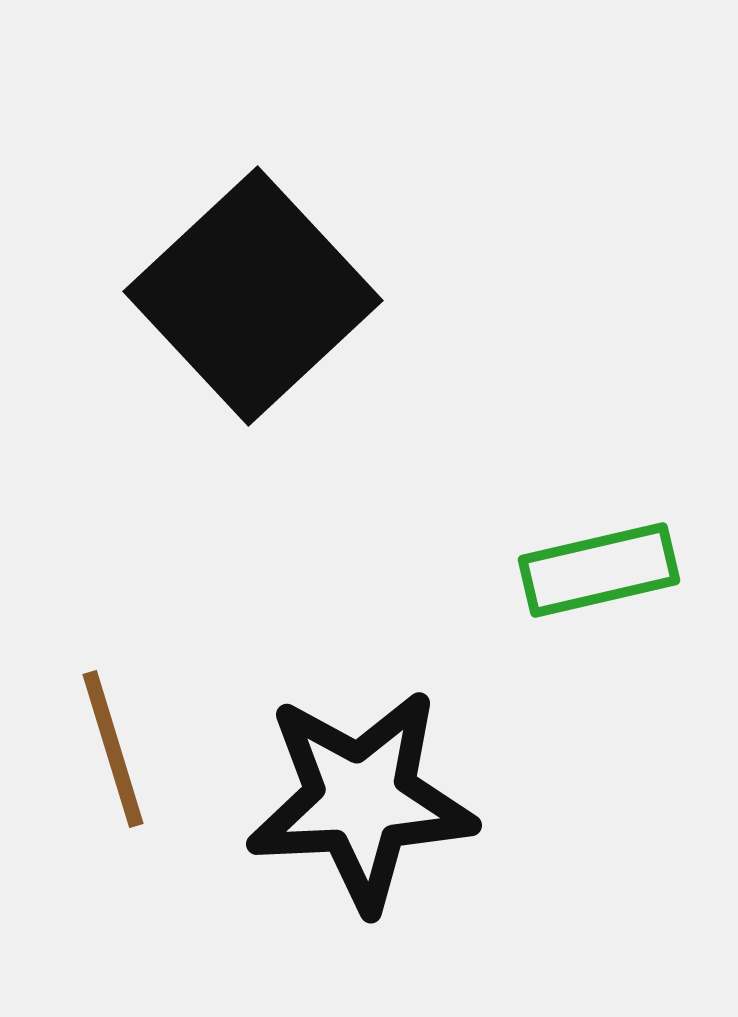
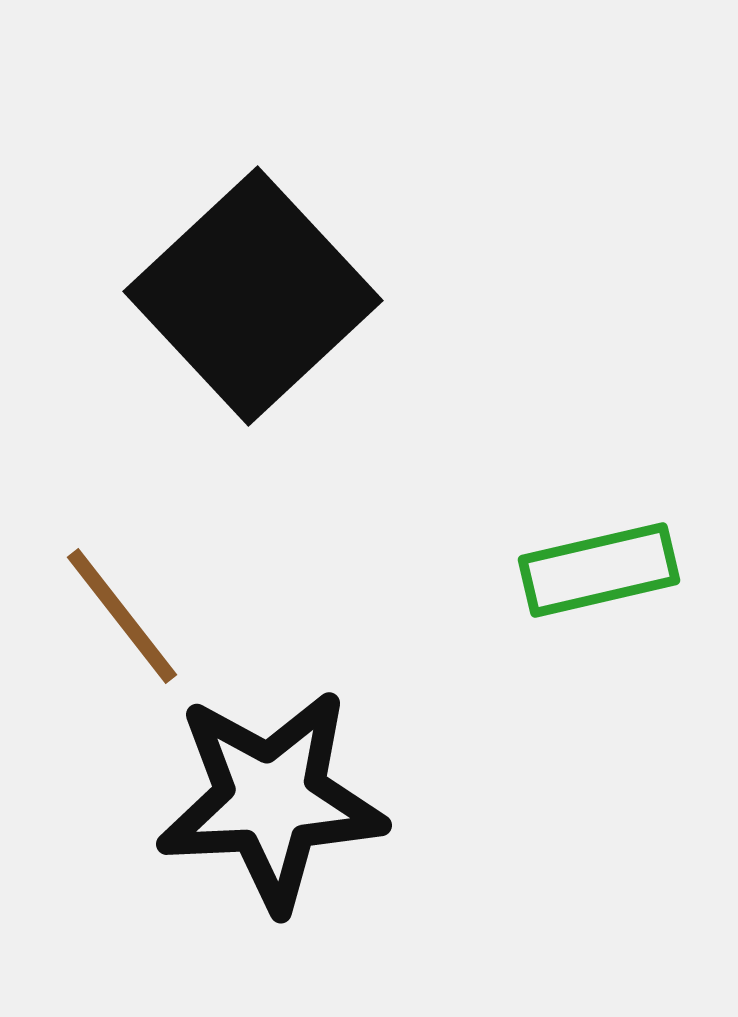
brown line: moved 9 px right, 133 px up; rotated 21 degrees counterclockwise
black star: moved 90 px left
